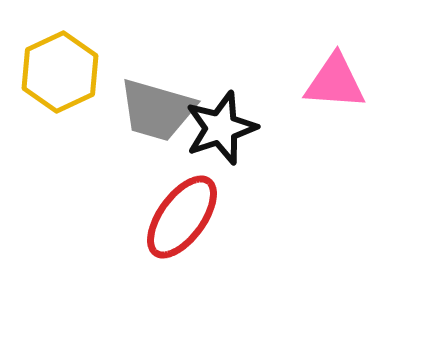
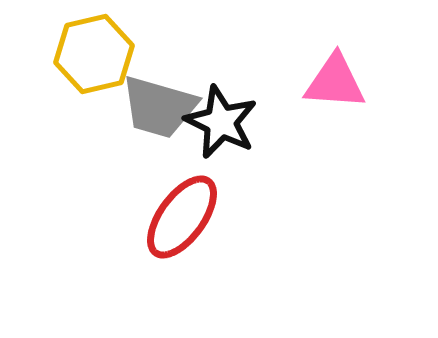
yellow hexagon: moved 34 px right, 18 px up; rotated 12 degrees clockwise
gray trapezoid: moved 2 px right, 3 px up
black star: moved 6 px up; rotated 28 degrees counterclockwise
